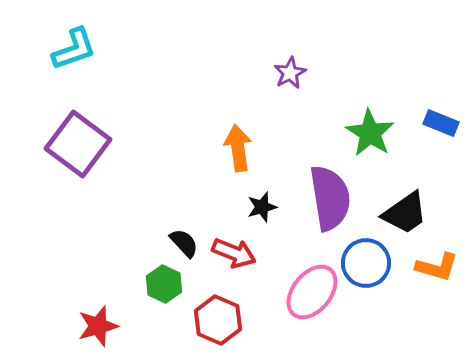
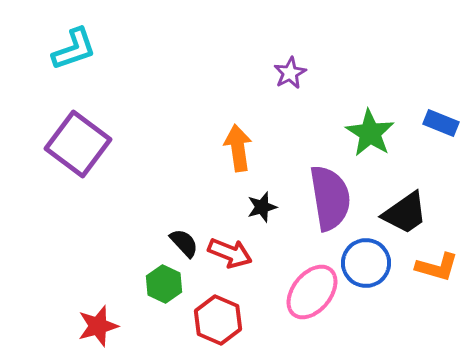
red arrow: moved 4 px left
